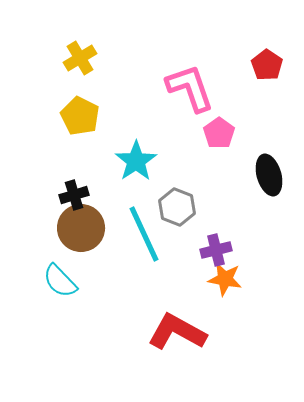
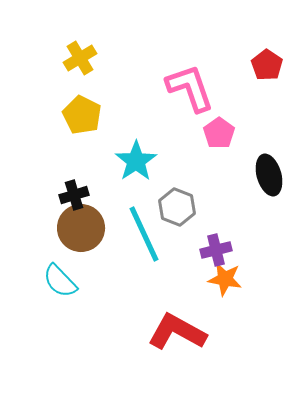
yellow pentagon: moved 2 px right, 1 px up
